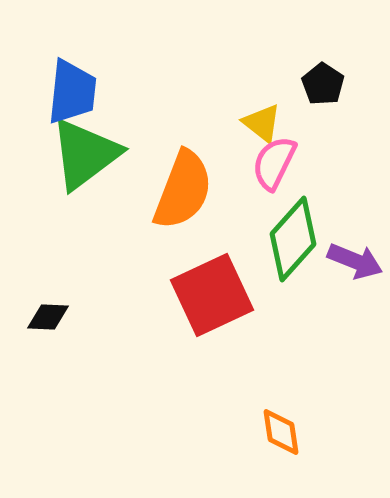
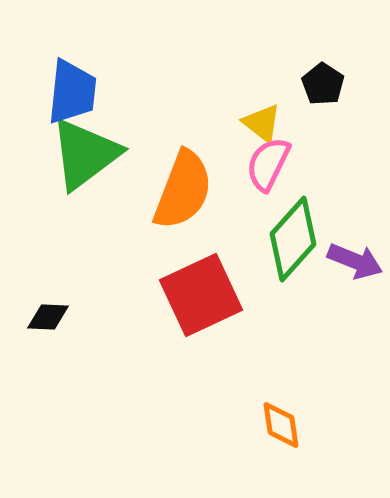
pink semicircle: moved 6 px left, 1 px down
red square: moved 11 px left
orange diamond: moved 7 px up
